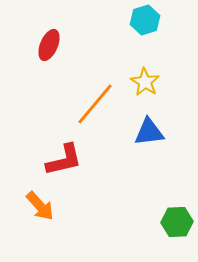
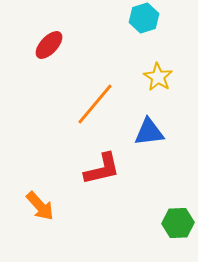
cyan hexagon: moved 1 px left, 2 px up
red ellipse: rotated 20 degrees clockwise
yellow star: moved 13 px right, 5 px up
red L-shape: moved 38 px right, 9 px down
green hexagon: moved 1 px right, 1 px down
